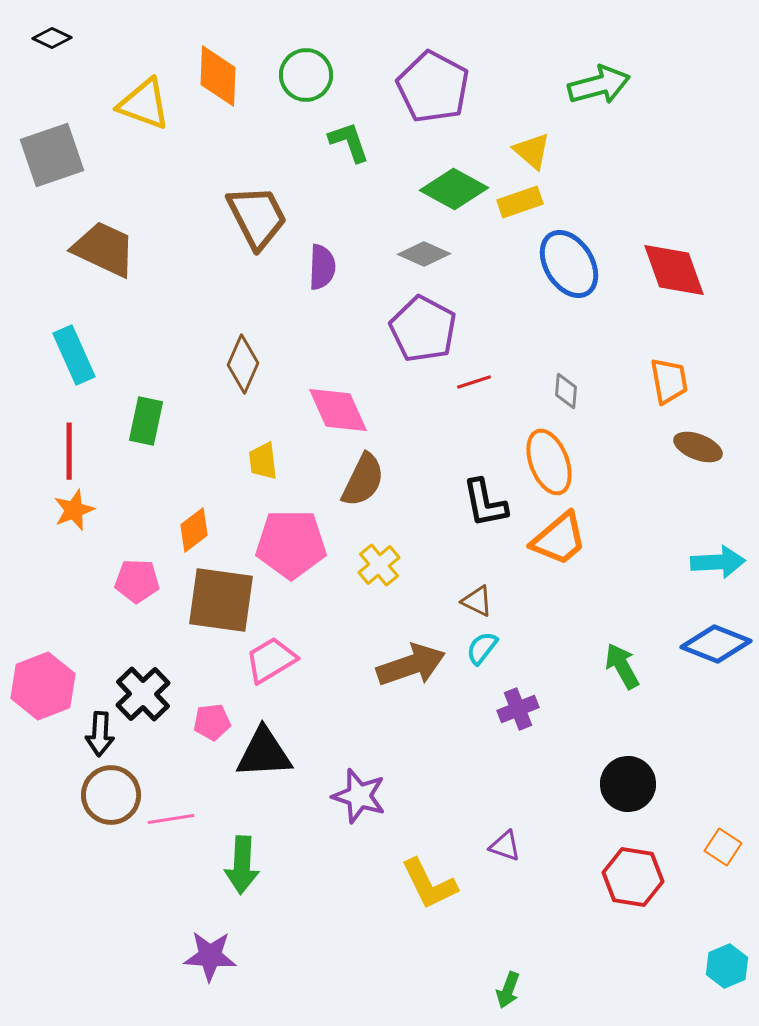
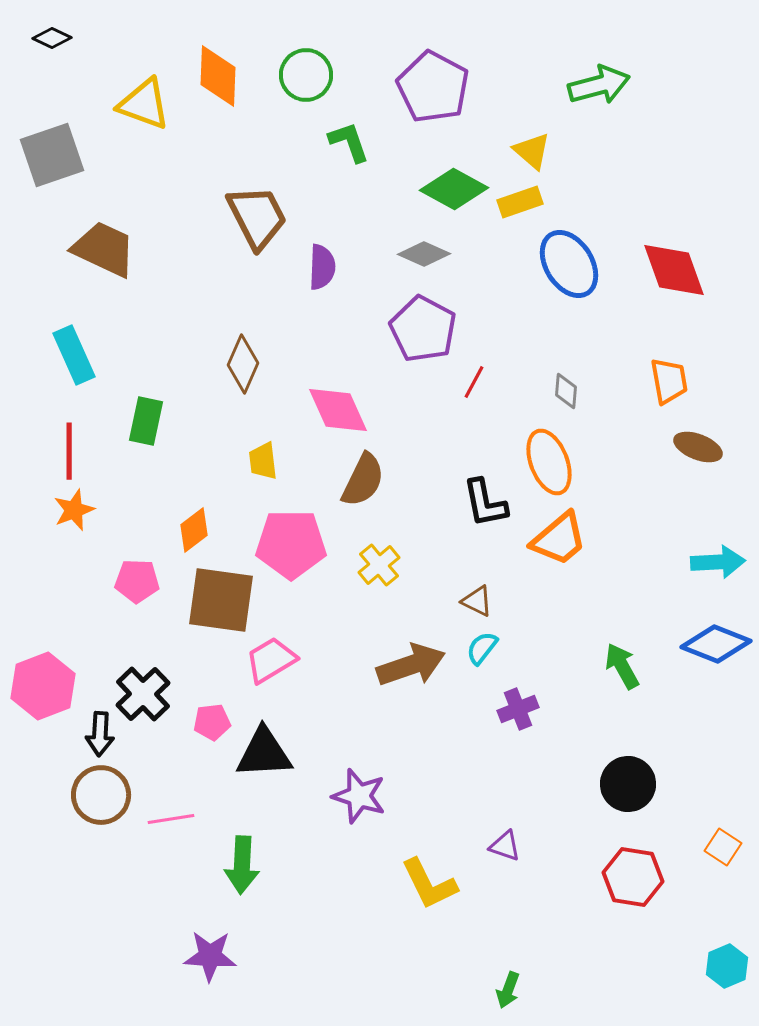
red line at (474, 382): rotated 44 degrees counterclockwise
brown circle at (111, 795): moved 10 px left
